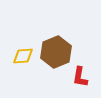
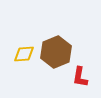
yellow diamond: moved 1 px right, 2 px up
